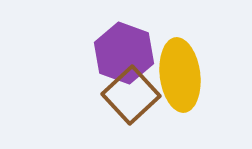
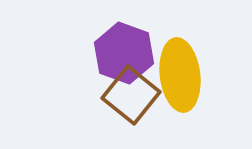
brown square: rotated 8 degrees counterclockwise
